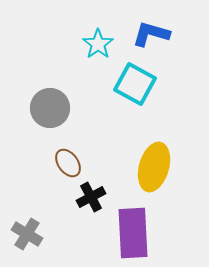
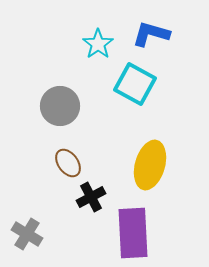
gray circle: moved 10 px right, 2 px up
yellow ellipse: moved 4 px left, 2 px up
